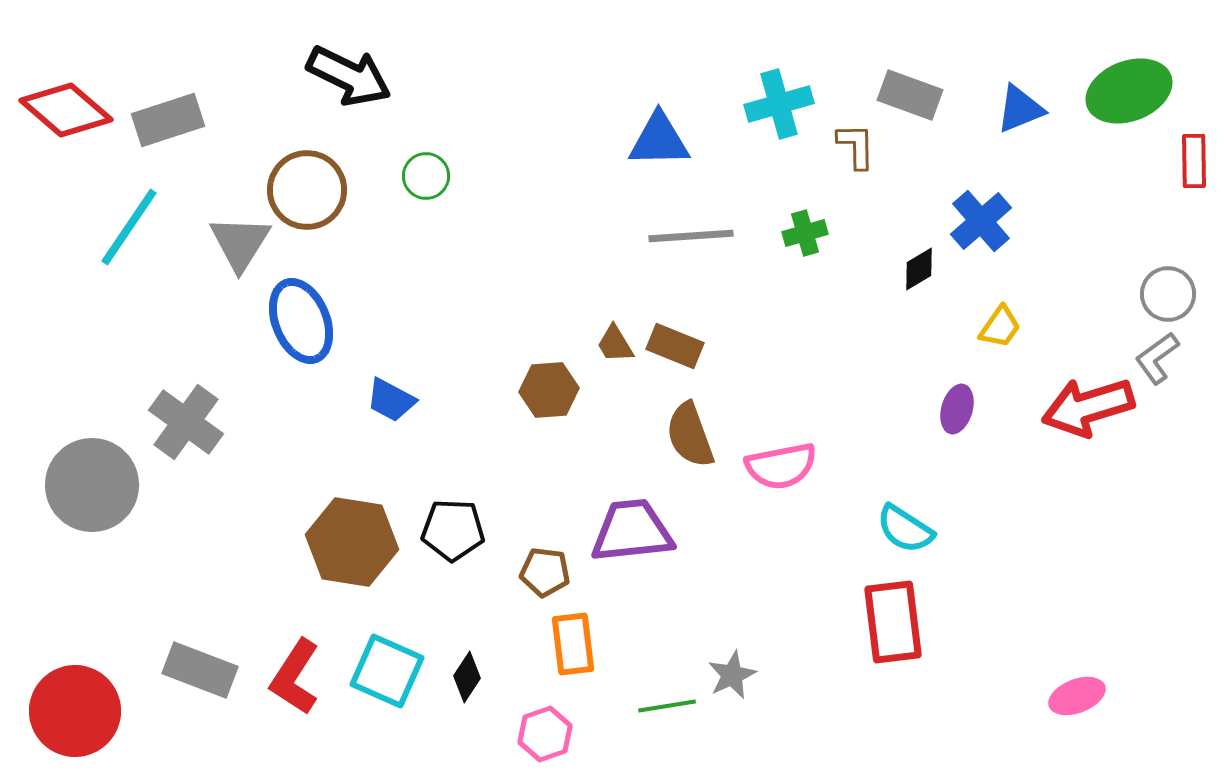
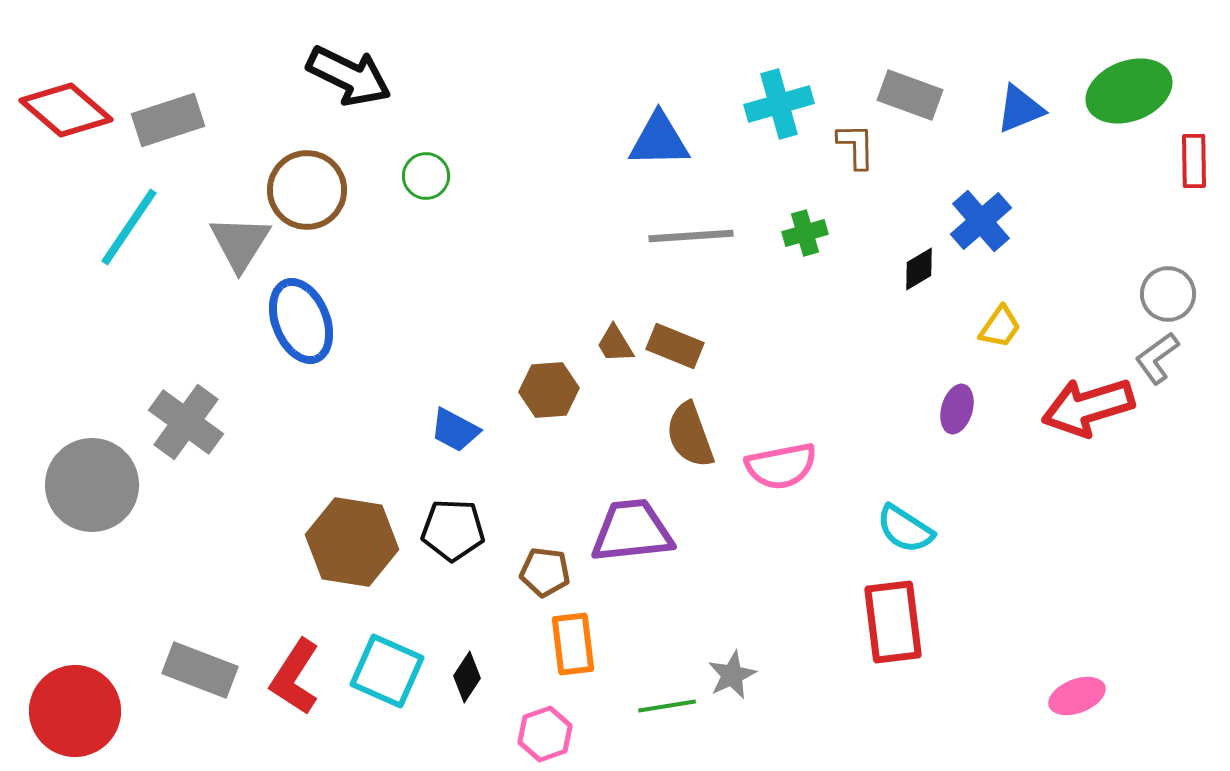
blue trapezoid at (391, 400): moved 64 px right, 30 px down
